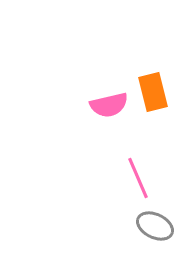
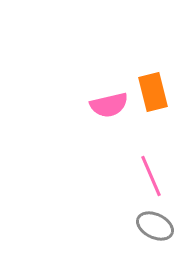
pink line: moved 13 px right, 2 px up
